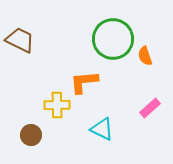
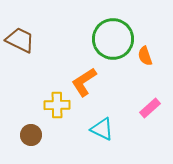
orange L-shape: rotated 28 degrees counterclockwise
